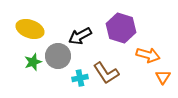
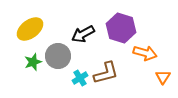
yellow ellipse: rotated 56 degrees counterclockwise
black arrow: moved 3 px right, 2 px up
orange arrow: moved 3 px left, 2 px up
brown L-shape: rotated 72 degrees counterclockwise
cyan cross: rotated 21 degrees counterclockwise
